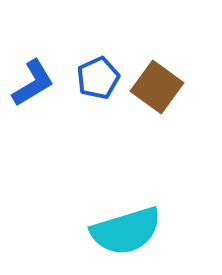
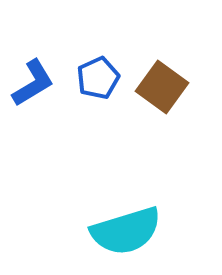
brown square: moved 5 px right
